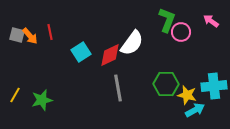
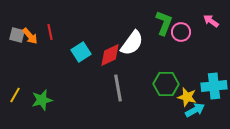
green L-shape: moved 3 px left, 3 px down
yellow star: moved 2 px down
